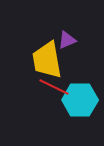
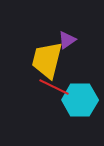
purple triangle: rotated 12 degrees counterclockwise
yellow trapezoid: rotated 24 degrees clockwise
